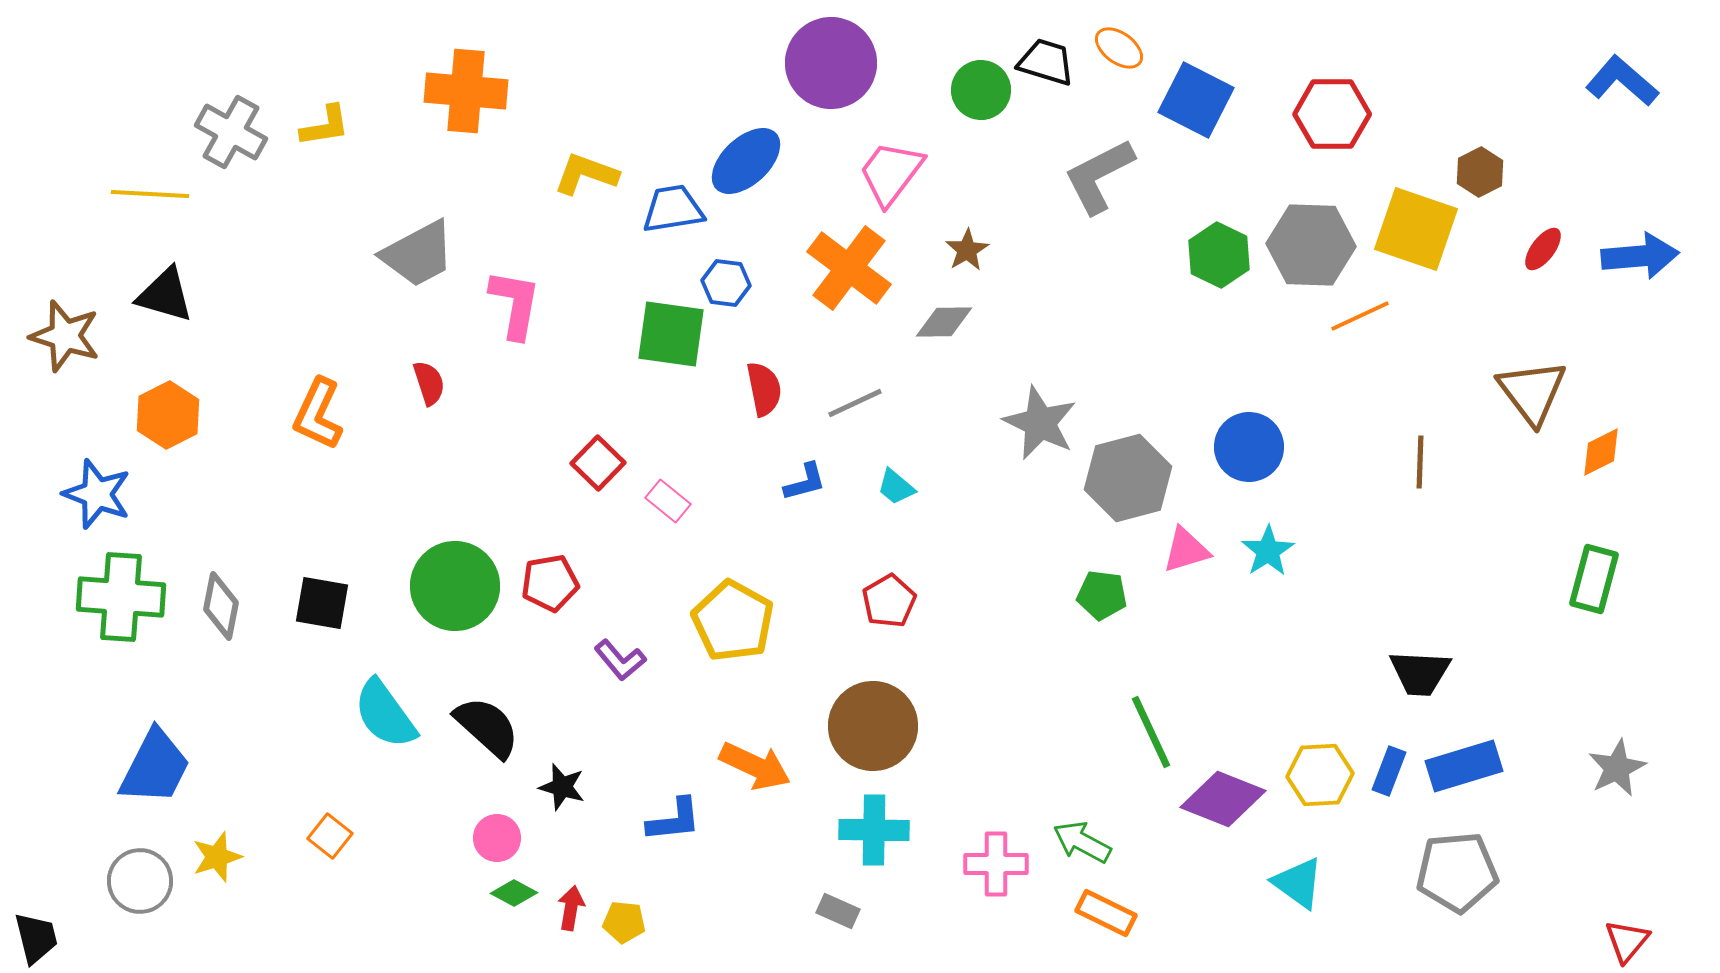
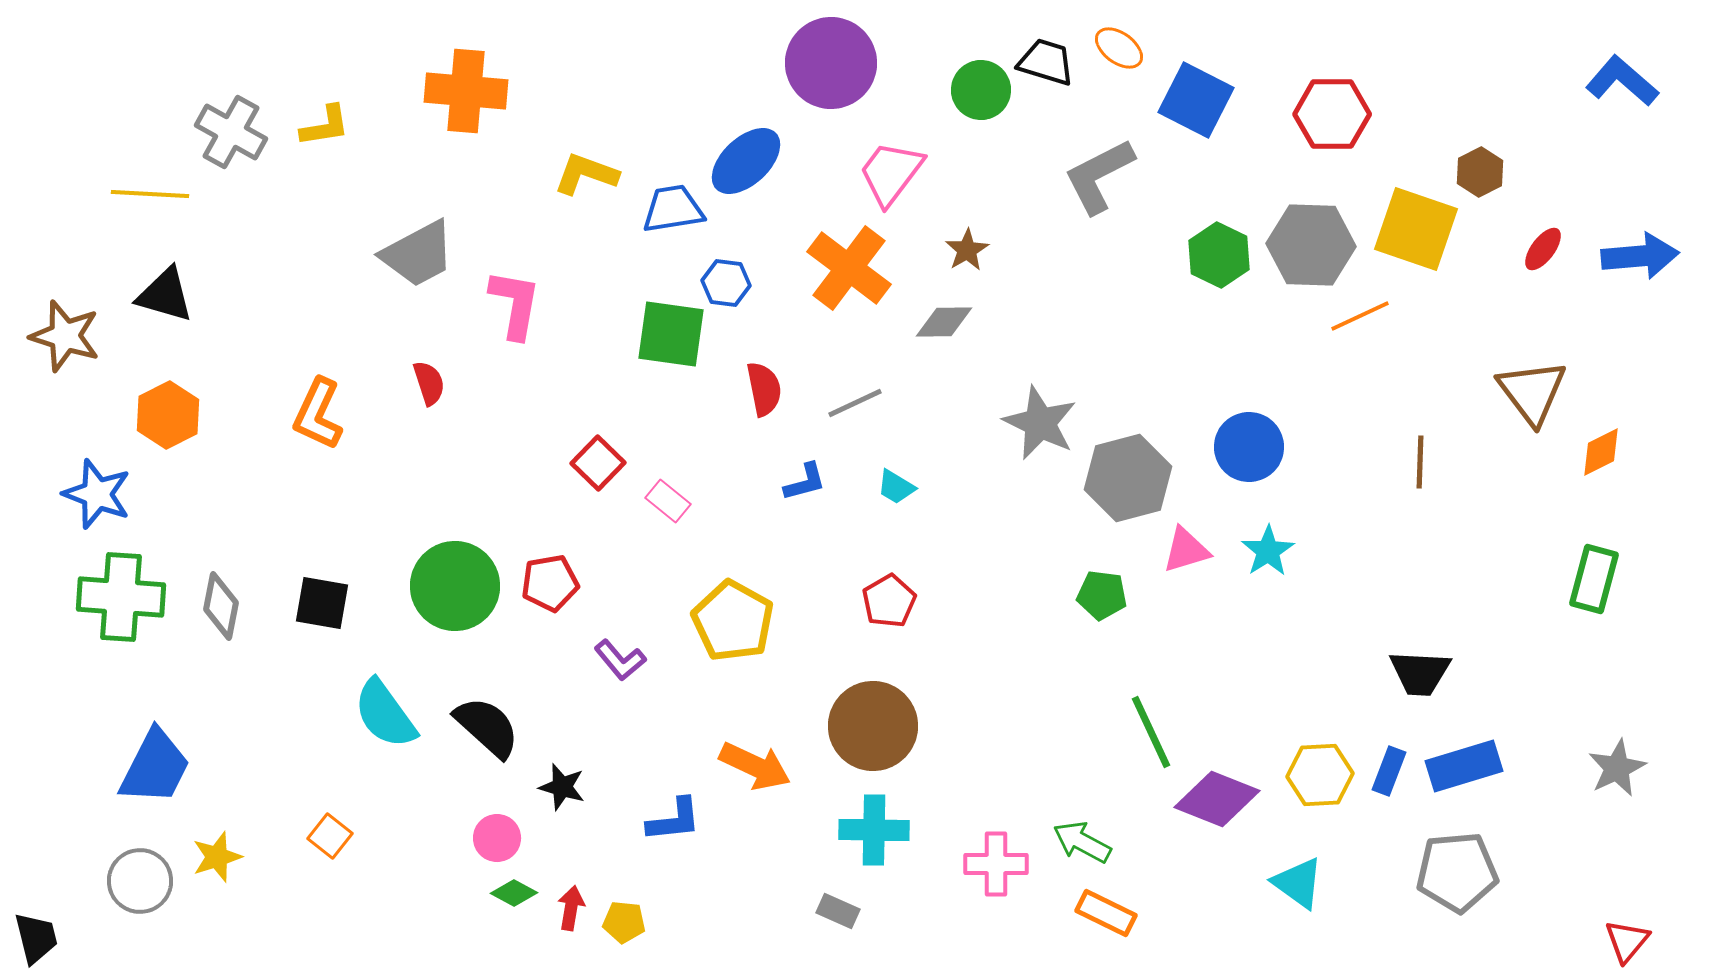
cyan trapezoid at (896, 487): rotated 9 degrees counterclockwise
purple diamond at (1223, 799): moved 6 px left
